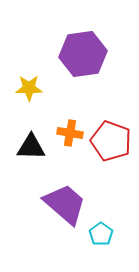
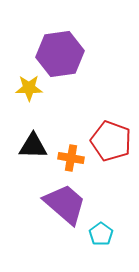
purple hexagon: moved 23 px left
orange cross: moved 1 px right, 25 px down
black triangle: moved 2 px right, 1 px up
